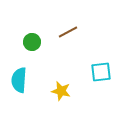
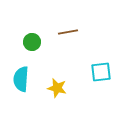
brown line: rotated 18 degrees clockwise
cyan semicircle: moved 2 px right, 1 px up
yellow star: moved 4 px left, 3 px up
